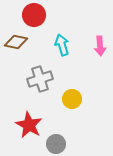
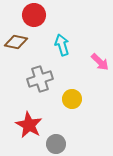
pink arrow: moved 16 px down; rotated 42 degrees counterclockwise
